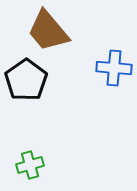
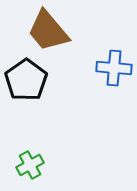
green cross: rotated 12 degrees counterclockwise
